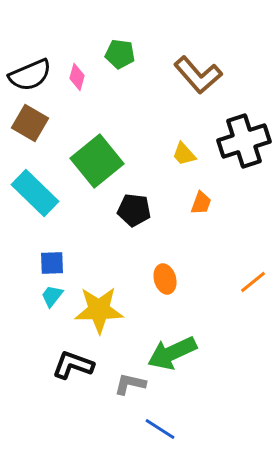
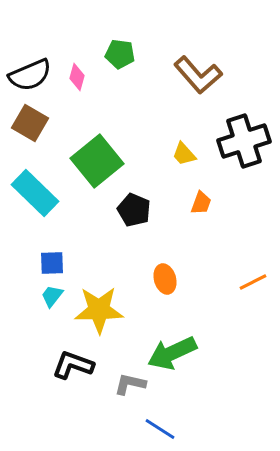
black pentagon: rotated 16 degrees clockwise
orange line: rotated 12 degrees clockwise
